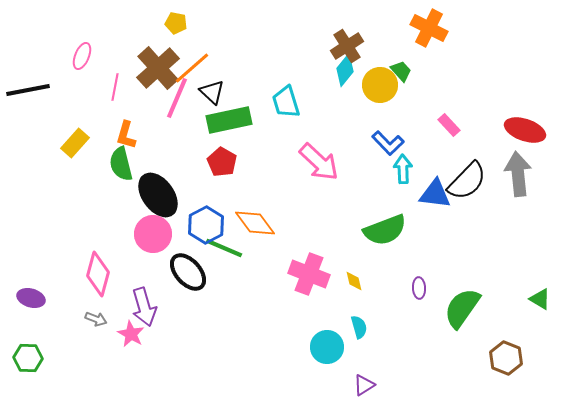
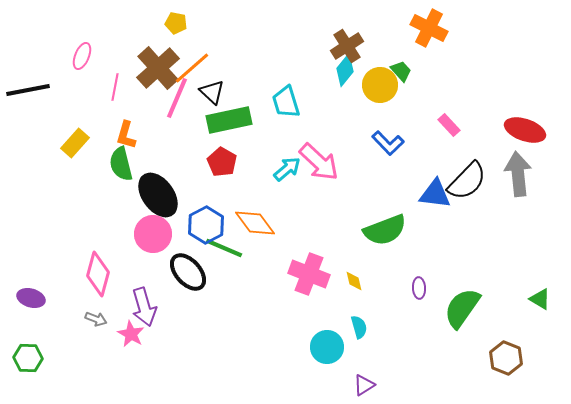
cyan arrow at (403, 169): moved 116 px left; rotated 52 degrees clockwise
